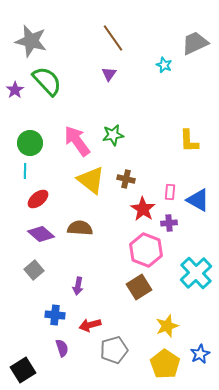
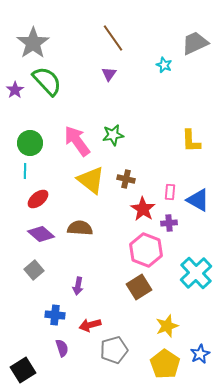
gray star: moved 2 px right, 2 px down; rotated 24 degrees clockwise
yellow L-shape: moved 2 px right
